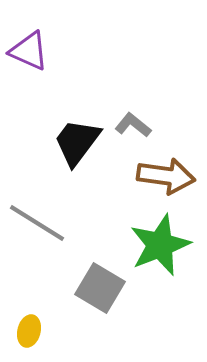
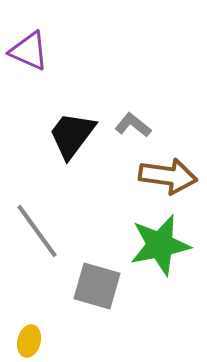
black trapezoid: moved 5 px left, 7 px up
brown arrow: moved 2 px right
gray line: moved 8 px down; rotated 22 degrees clockwise
green star: rotated 10 degrees clockwise
gray square: moved 3 px left, 2 px up; rotated 15 degrees counterclockwise
yellow ellipse: moved 10 px down
